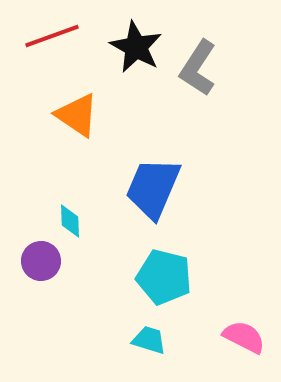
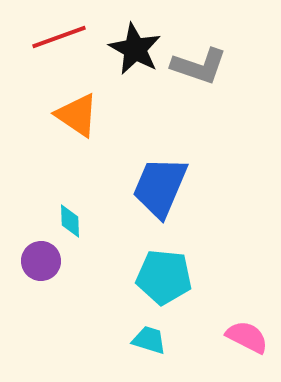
red line: moved 7 px right, 1 px down
black star: moved 1 px left, 2 px down
gray L-shape: moved 1 px right, 2 px up; rotated 104 degrees counterclockwise
blue trapezoid: moved 7 px right, 1 px up
cyan pentagon: rotated 8 degrees counterclockwise
pink semicircle: moved 3 px right
